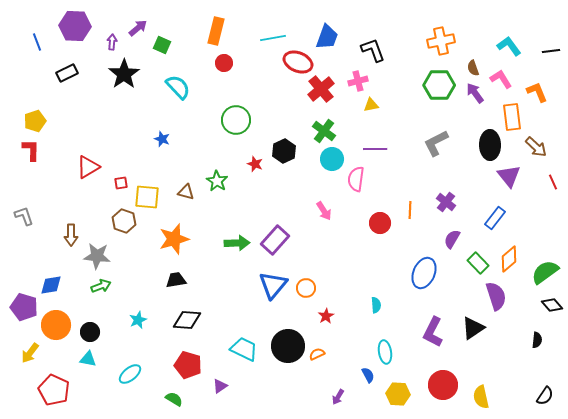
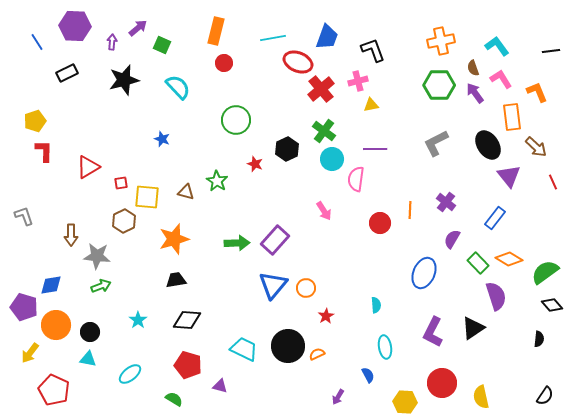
blue line at (37, 42): rotated 12 degrees counterclockwise
cyan L-shape at (509, 46): moved 12 px left
black star at (124, 74): moved 6 px down; rotated 20 degrees clockwise
black ellipse at (490, 145): moved 2 px left; rotated 32 degrees counterclockwise
red L-shape at (31, 150): moved 13 px right, 1 px down
black hexagon at (284, 151): moved 3 px right, 2 px up
brown hexagon at (124, 221): rotated 15 degrees clockwise
orange diamond at (509, 259): rotated 72 degrees clockwise
cyan star at (138, 320): rotated 12 degrees counterclockwise
black semicircle at (537, 340): moved 2 px right, 1 px up
cyan ellipse at (385, 352): moved 5 px up
red circle at (443, 385): moved 1 px left, 2 px up
purple triangle at (220, 386): rotated 49 degrees clockwise
yellow hexagon at (398, 394): moved 7 px right, 8 px down
